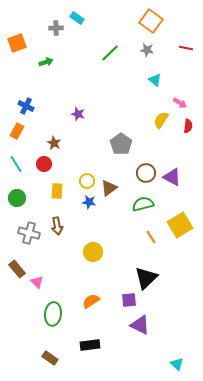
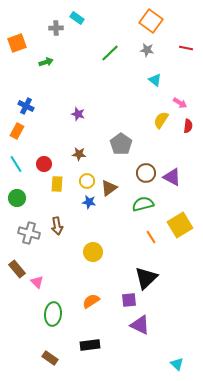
brown star at (54, 143): moved 25 px right, 11 px down; rotated 24 degrees counterclockwise
yellow rectangle at (57, 191): moved 7 px up
